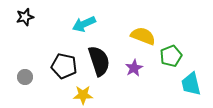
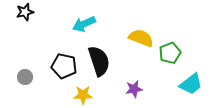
black star: moved 5 px up
yellow semicircle: moved 2 px left, 2 px down
green pentagon: moved 1 px left, 3 px up
purple star: moved 21 px down; rotated 18 degrees clockwise
cyan trapezoid: rotated 115 degrees counterclockwise
